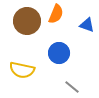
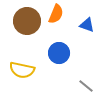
gray line: moved 14 px right, 1 px up
